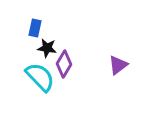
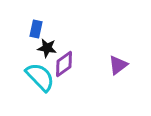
blue rectangle: moved 1 px right, 1 px down
purple diamond: rotated 24 degrees clockwise
